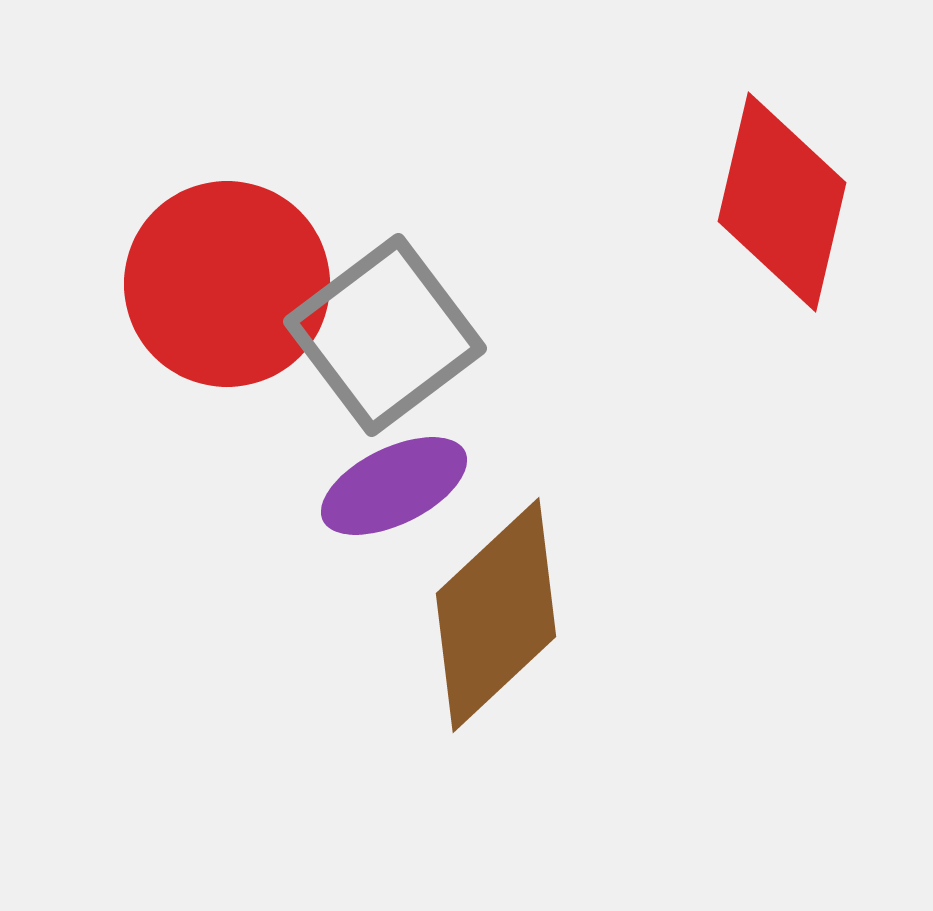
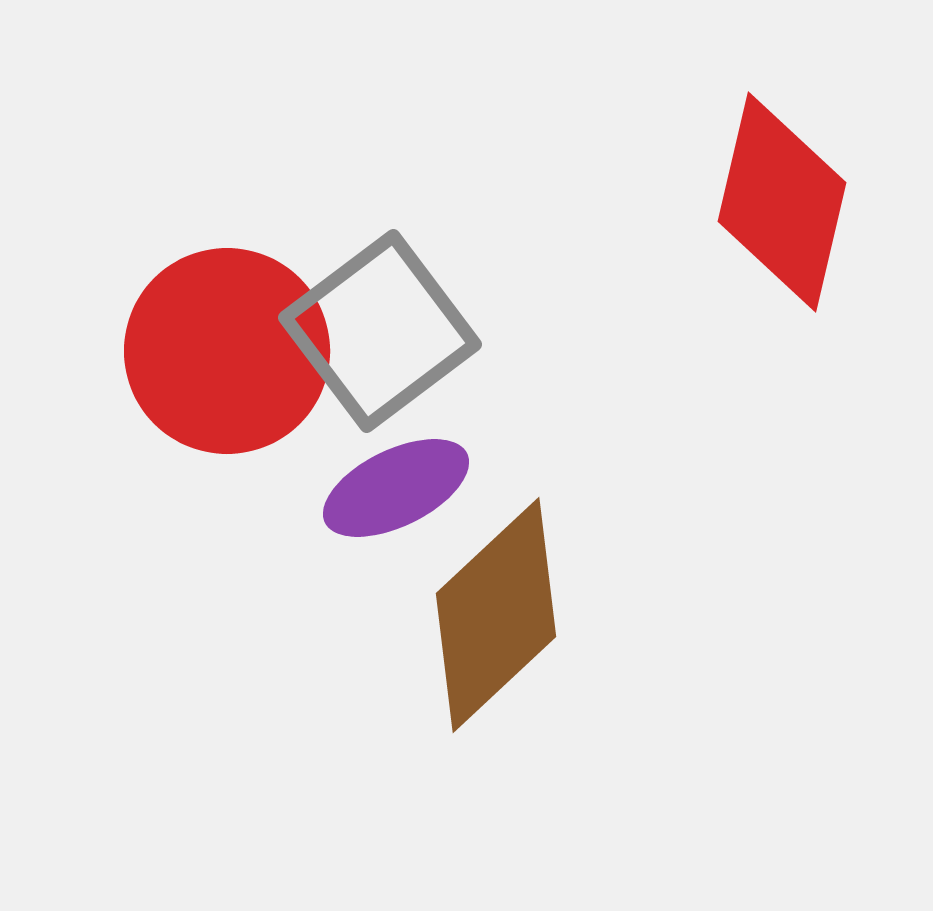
red circle: moved 67 px down
gray square: moved 5 px left, 4 px up
purple ellipse: moved 2 px right, 2 px down
